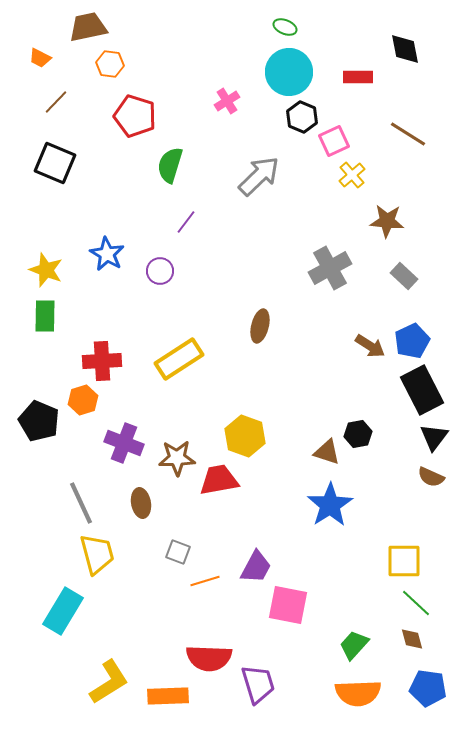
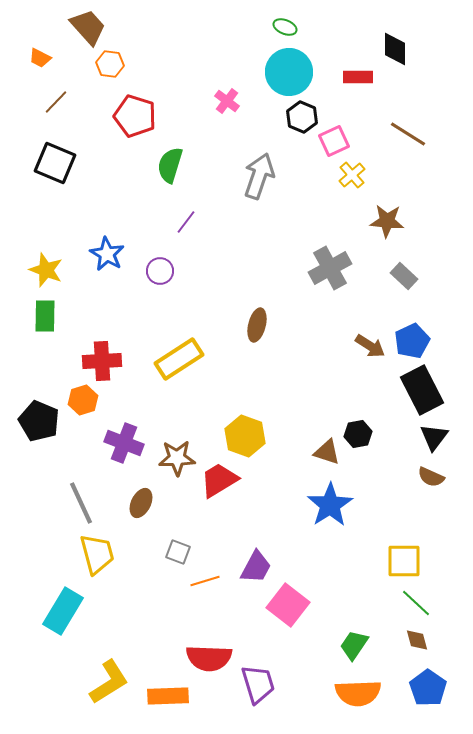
brown trapezoid at (88, 27): rotated 60 degrees clockwise
black diamond at (405, 49): moved 10 px left; rotated 12 degrees clockwise
pink cross at (227, 101): rotated 20 degrees counterclockwise
gray arrow at (259, 176): rotated 27 degrees counterclockwise
brown ellipse at (260, 326): moved 3 px left, 1 px up
red trapezoid at (219, 480): rotated 21 degrees counterclockwise
brown ellipse at (141, 503): rotated 36 degrees clockwise
pink square at (288, 605): rotated 27 degrees clockwise
brown diamond at (412, 639): moved 5 px right, 1 px down
green trapezoid at (354, 645): rotated 8 degrees counterclockwise
blue pentagon at (428, 688): rotated 27 degrees clockwise
